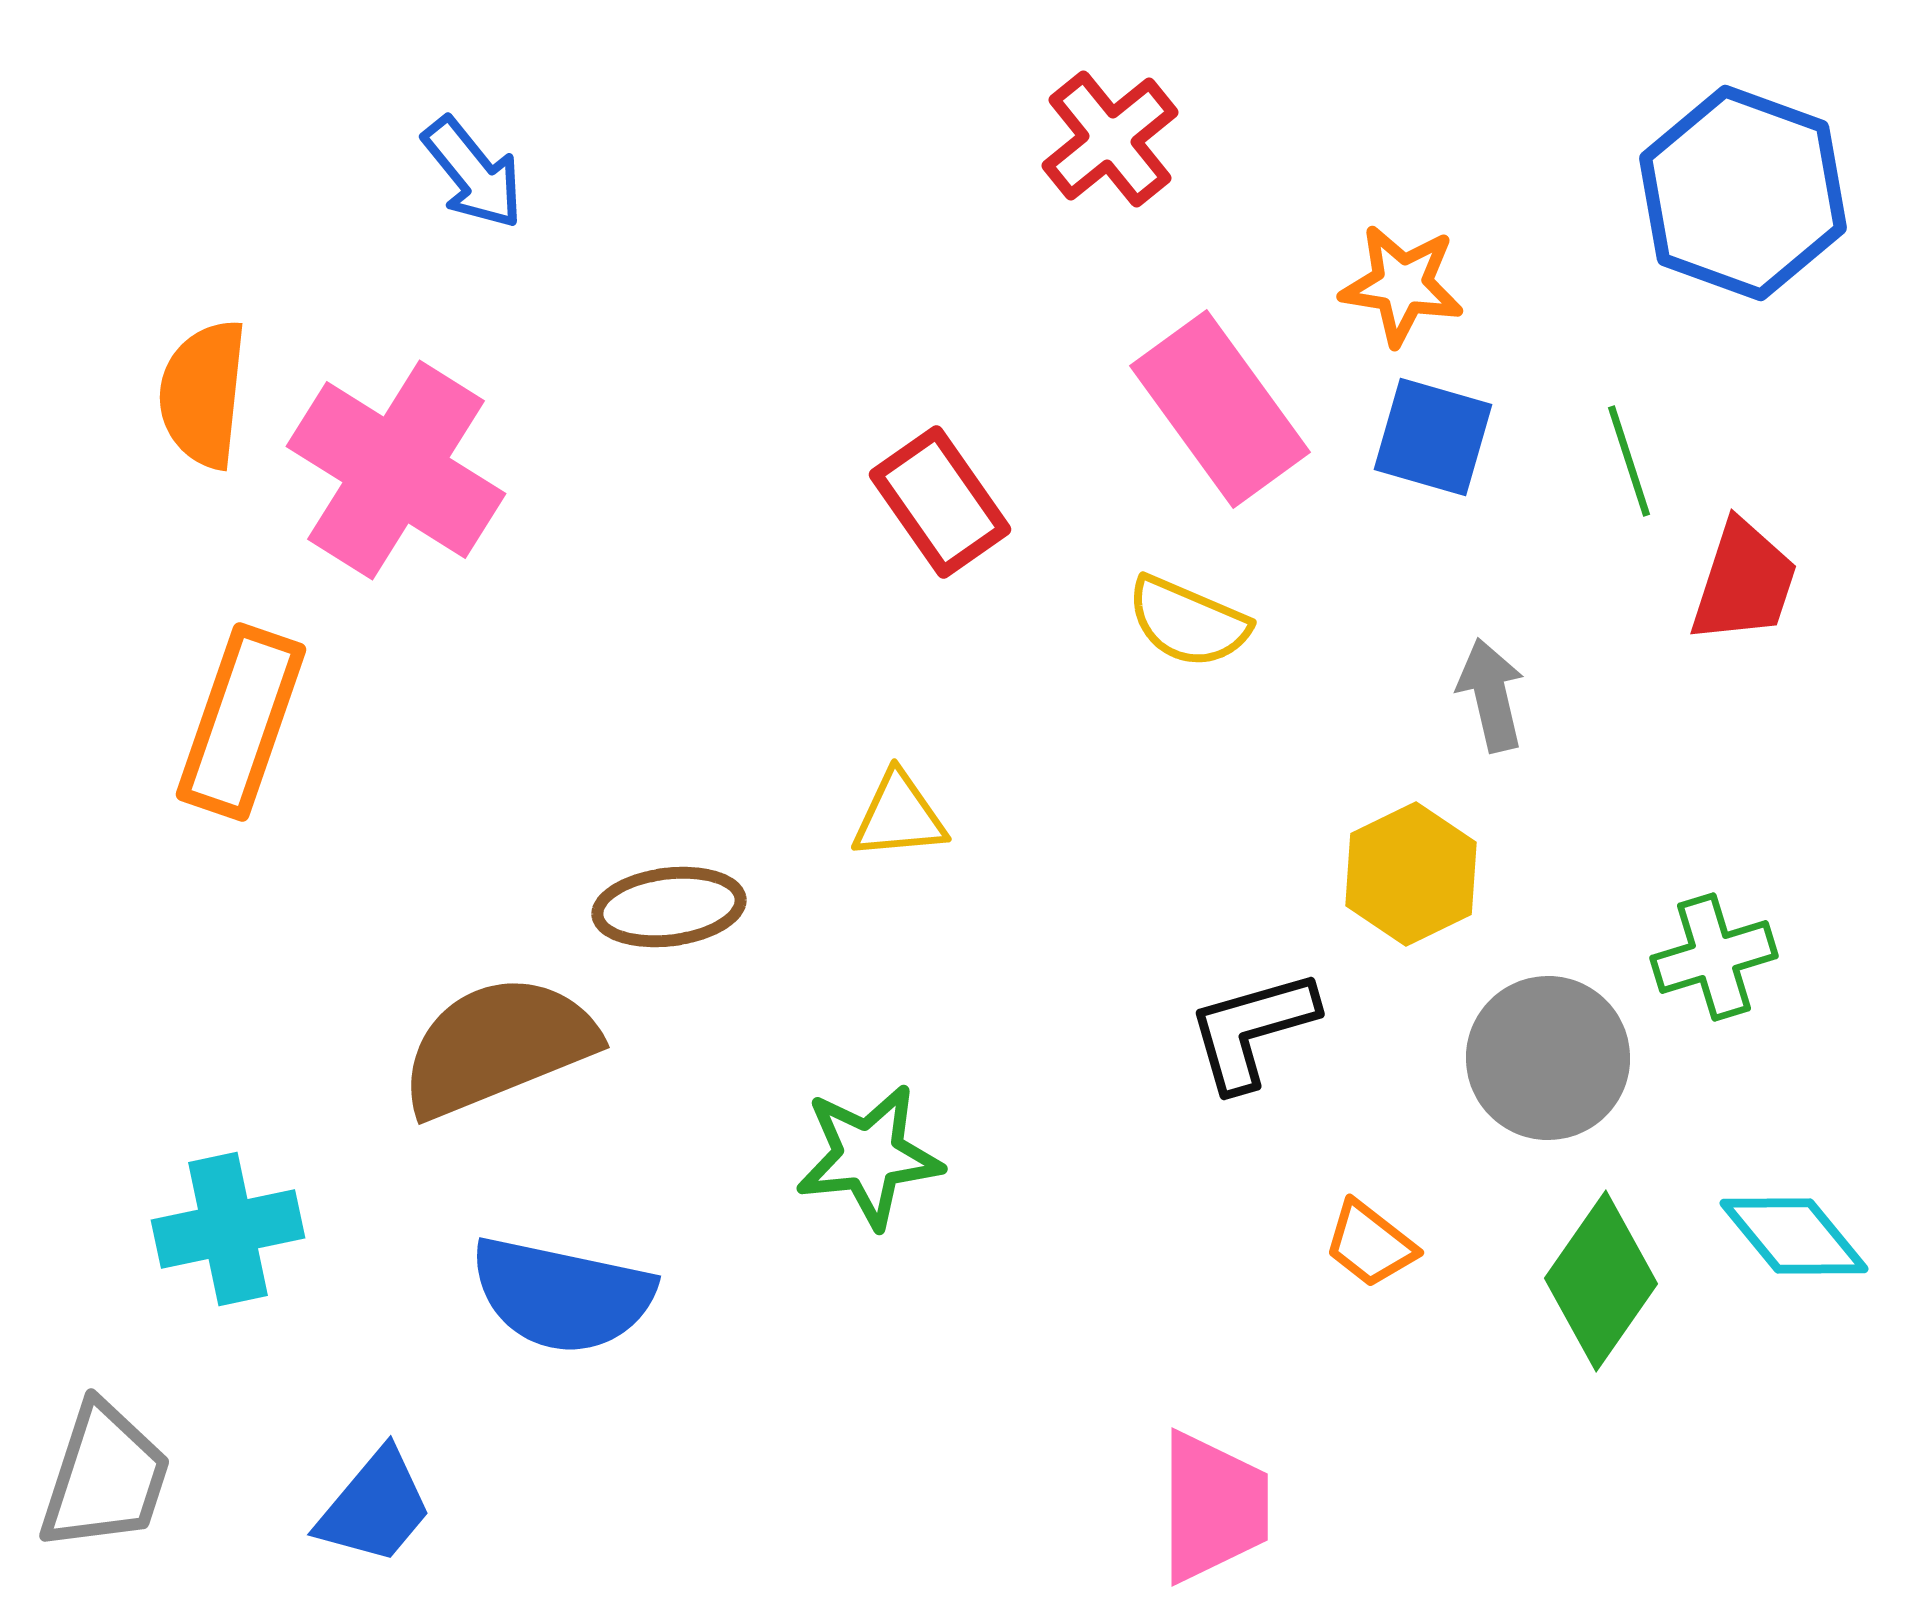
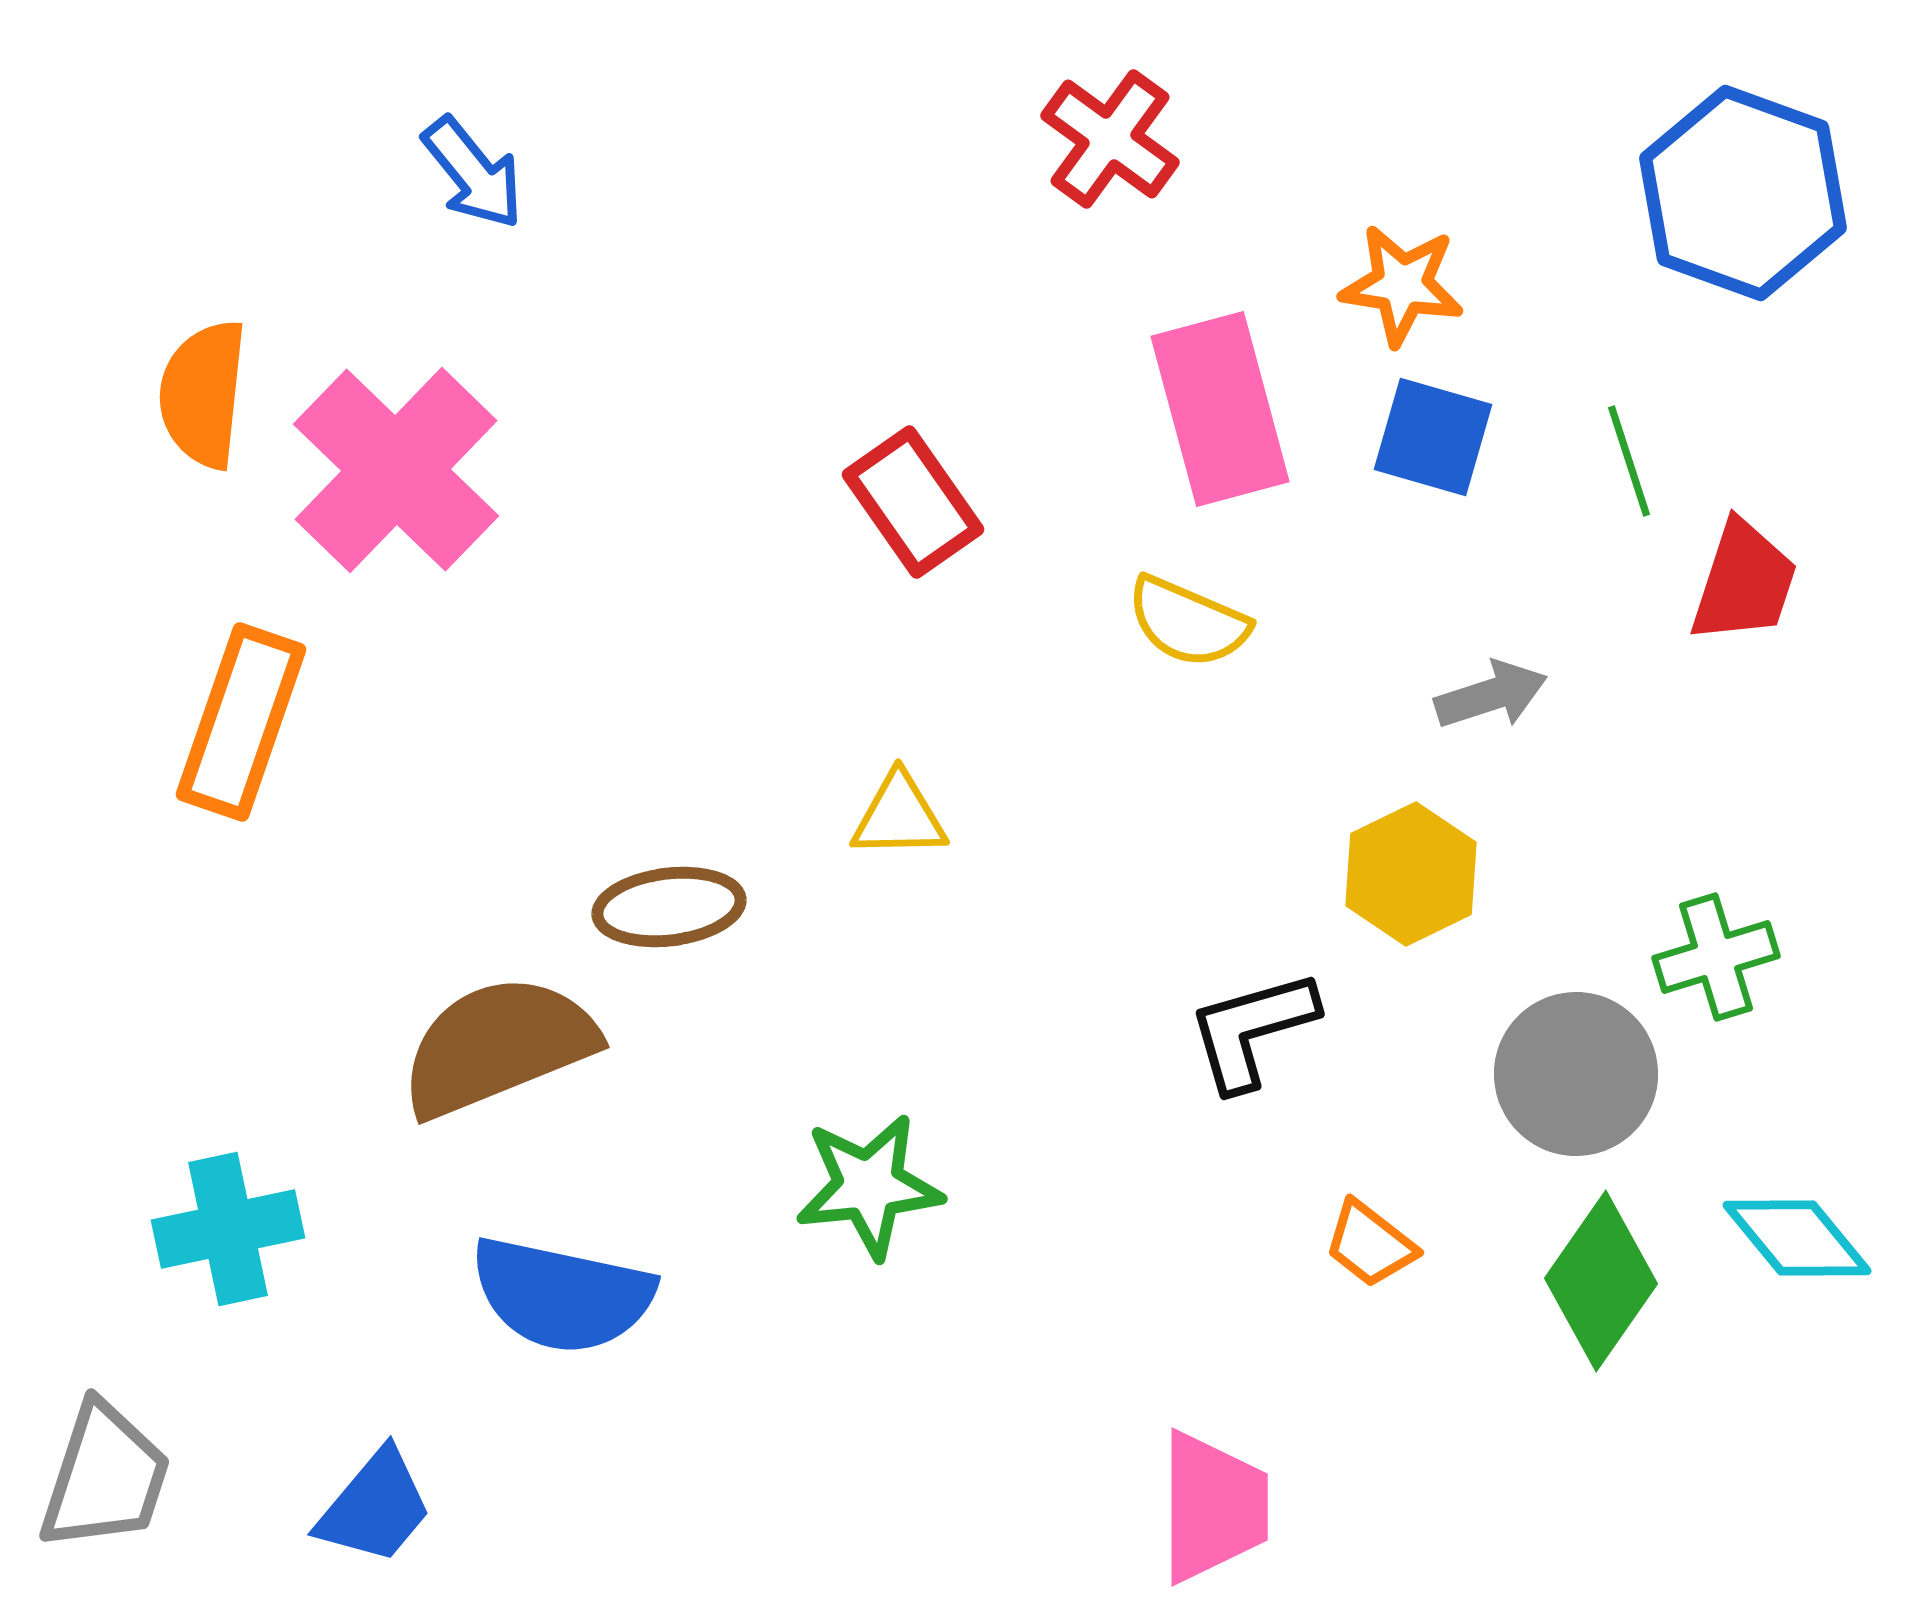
red cross: rotated 15 degrees counterclockwise
pink rectangle: rotated 21 degrees clockwise
pink cross: rotated 12 degrees clockwise
red rectangle: moved 27 px left
gray arrow: rotated 85 degrees clockwise
yellow triangle: rotated 4 degrees clockwise
green cross: moved 2 px right
gray circle: moved 28 px right, 16 px down
green star: moved 30 px down
cyan diamond: moved 3 px right, 2 px down
